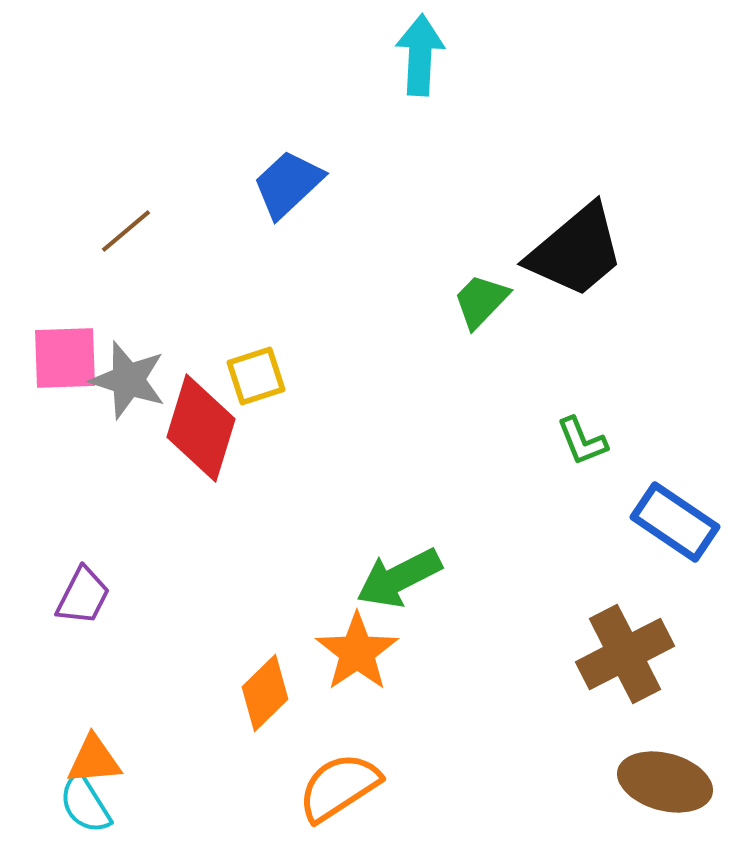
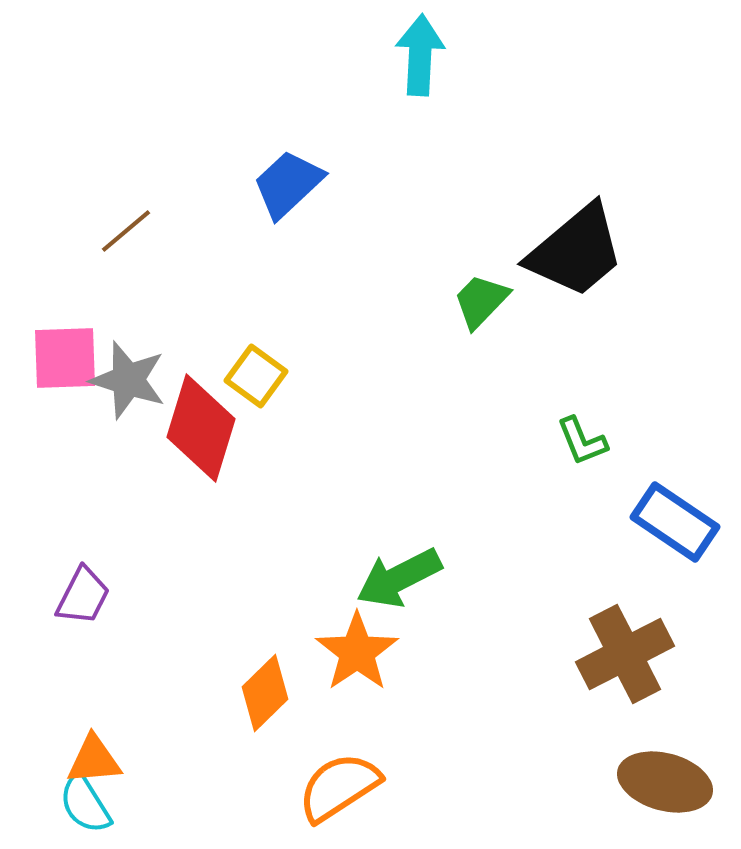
yellow square: rotated 36 degrees counterclockwise
